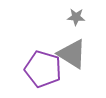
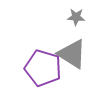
purple pentagon: moved 1 px up
